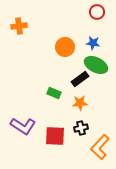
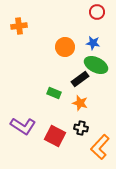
orange star: rotated 21 degrees clockwise
black cross: rotated 24 degrees clockwise
red square: rotated 25 degrees clockwise
